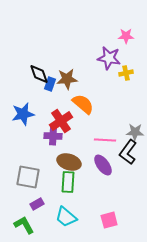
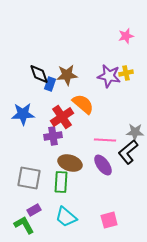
pink star: rotated 14 degrees counterclockwise
purple star: moved 18 px down
brown star: moved 4 px up
blue star: rotated 10 degrees clockwise
red cross: moved 1 px right, 4 px up
purple cross: rotated 12 degrees counterclockwise
black L-shape: rotated 15 degrees clockwise
brown ellipse: moved 1 px right, 1 px down
gray square: moved 1 px right, 1 px down
green rectangle: moved 7 px left
purple rectangle: moved 3 px left, 6 px down
